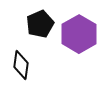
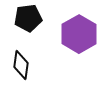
black pentagon: moved 12 px left, 6 px up; rotated 16 degrees clockwise
